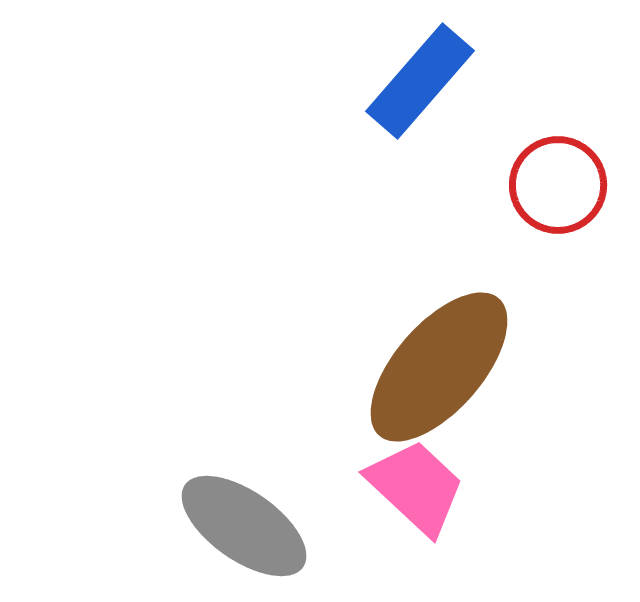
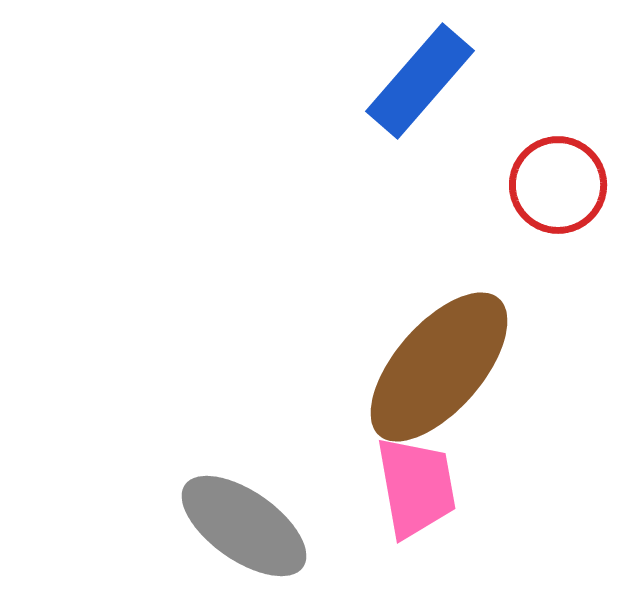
pink trapezoid: rotated 37 degrees clockwise
